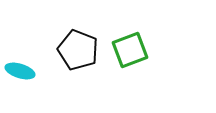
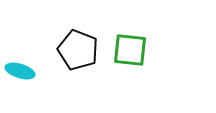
green square: rotated 27 degrees clockwise
